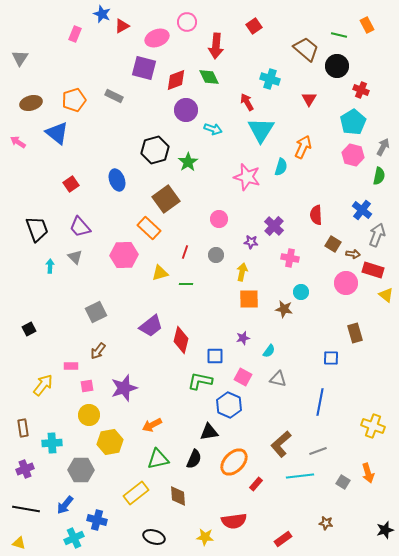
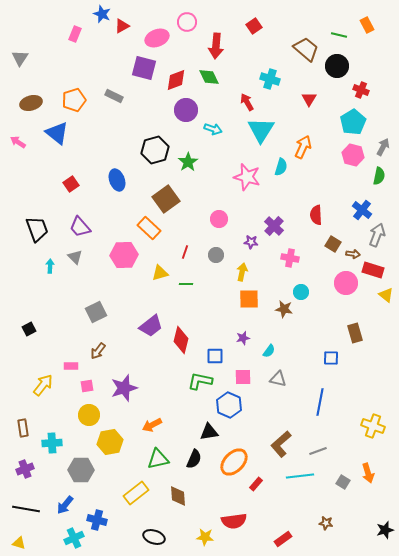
pink square at (243, 377): rotated 30 degrees counterclockwise
